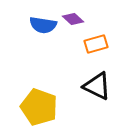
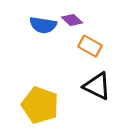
purple diamond: moved 1 px left, 1 px down
orange rectangle: moved 6 px left, 2 px down; rotated 45 degrees clockwise
yellow pentagon: moved 1 px right, 2 px up
